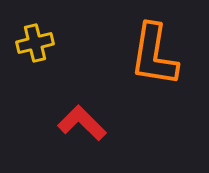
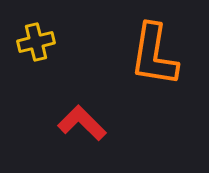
yellow cross: moved 1 px right, 1 px up
